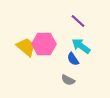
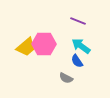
purple line: rotated 21 degrees counterclockwise
yellow trapezoid: rotated 100 degrees clockwise
blue semicircle: moved 4 px right, 2 px down
gray semicircle: moved 2 px left, 2 px up
